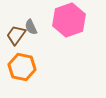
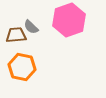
gray semicircle: rotated 21 degrees counterclockwise
brown trapezoid: rotated 50 degrees clockwise
